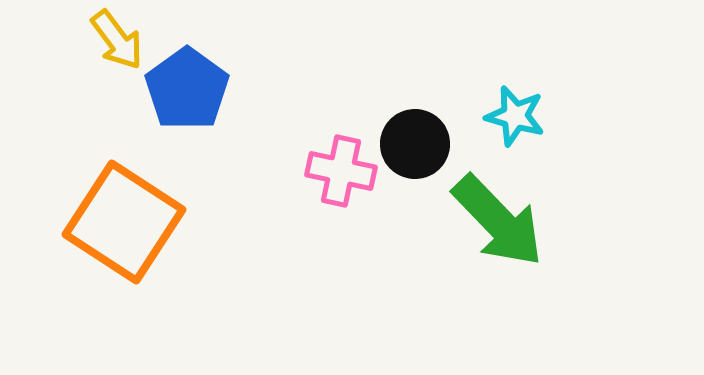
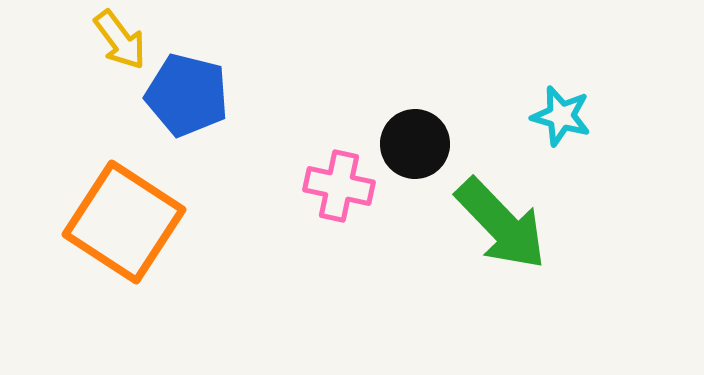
yellow arrow: moved 3 px right
blue pentagon: moved 6 px down; rotated 22 degrees counterclockwise
cyan star: moved 46 px right
pink cross: moved 2 px left, 15 px down
green arrow: moved 3 px right, 3 px down
